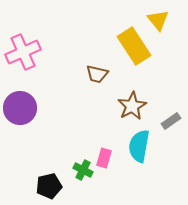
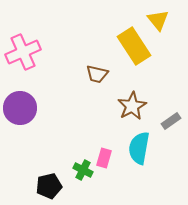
cyan semicircle: moved 2 px down
